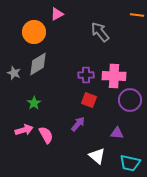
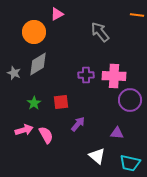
red square: moved 28 px left, 2 px down; rotated 28 degrees counterclockwise
